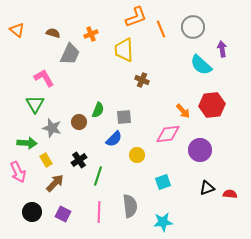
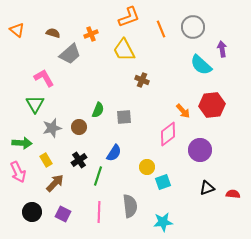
orange L-shape: moved 7 px left
yellow trapezoid: rotated 25 degrees counterclockwise
gray trapezoid: rotated 25 degrees clockwise
brown circle: moved 5 px down
gray star: rotated 30 degrees counterclockwise
pink diamond: rotated 30 degrees counterclockwise
blue semicircle: moved 14 px down; rotated 12 degrees counterclockwise
green arrow: moved 5 px left
yellow circle: moved 10 px right, 12 px down
red semicircle: moved 3 px right
